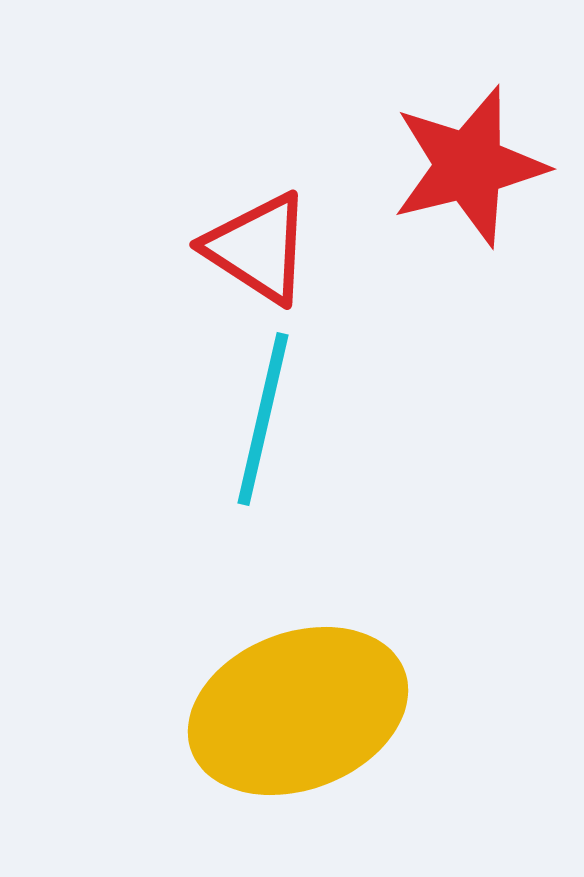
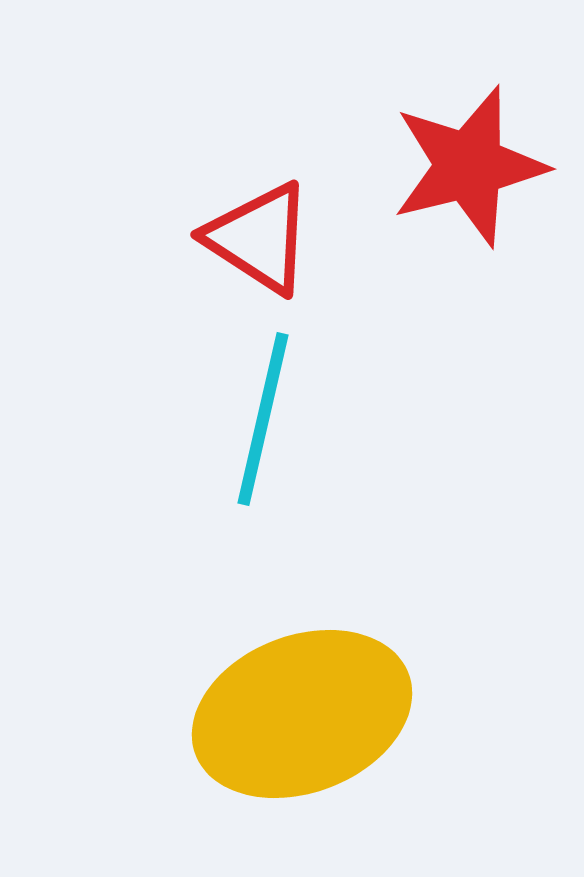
red triangle: moved 1 px right, 10 px up
yellow ellipse: moved 4 px right, 3 px down
